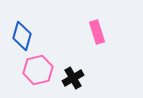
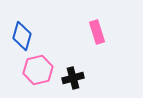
black cross: rotated 15 degrees clockwise
